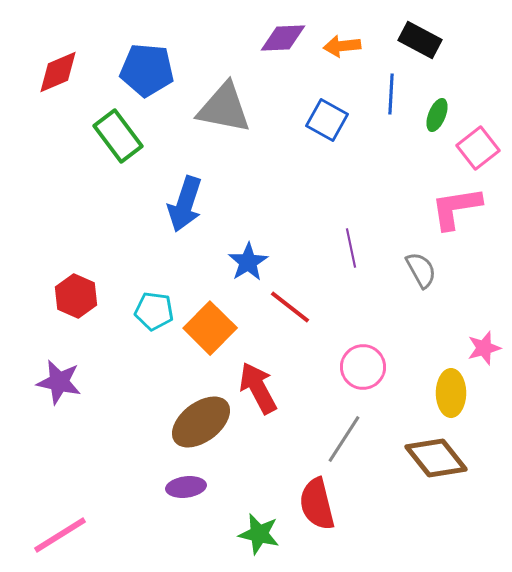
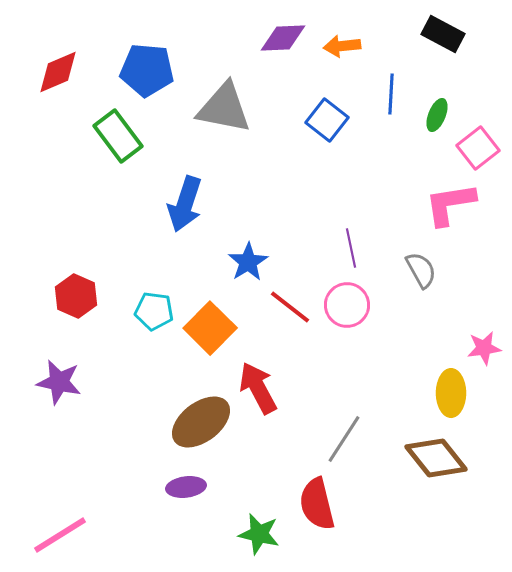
black rectangle: moved 23 px right, 6 px up
blue square: rotated 9 degrees clockwise
pink L-shape: moved 6 px left, 4 px up
pink star: rotated 8 degrees clockwise
pink circle: moved 16 px left, 62 px up
